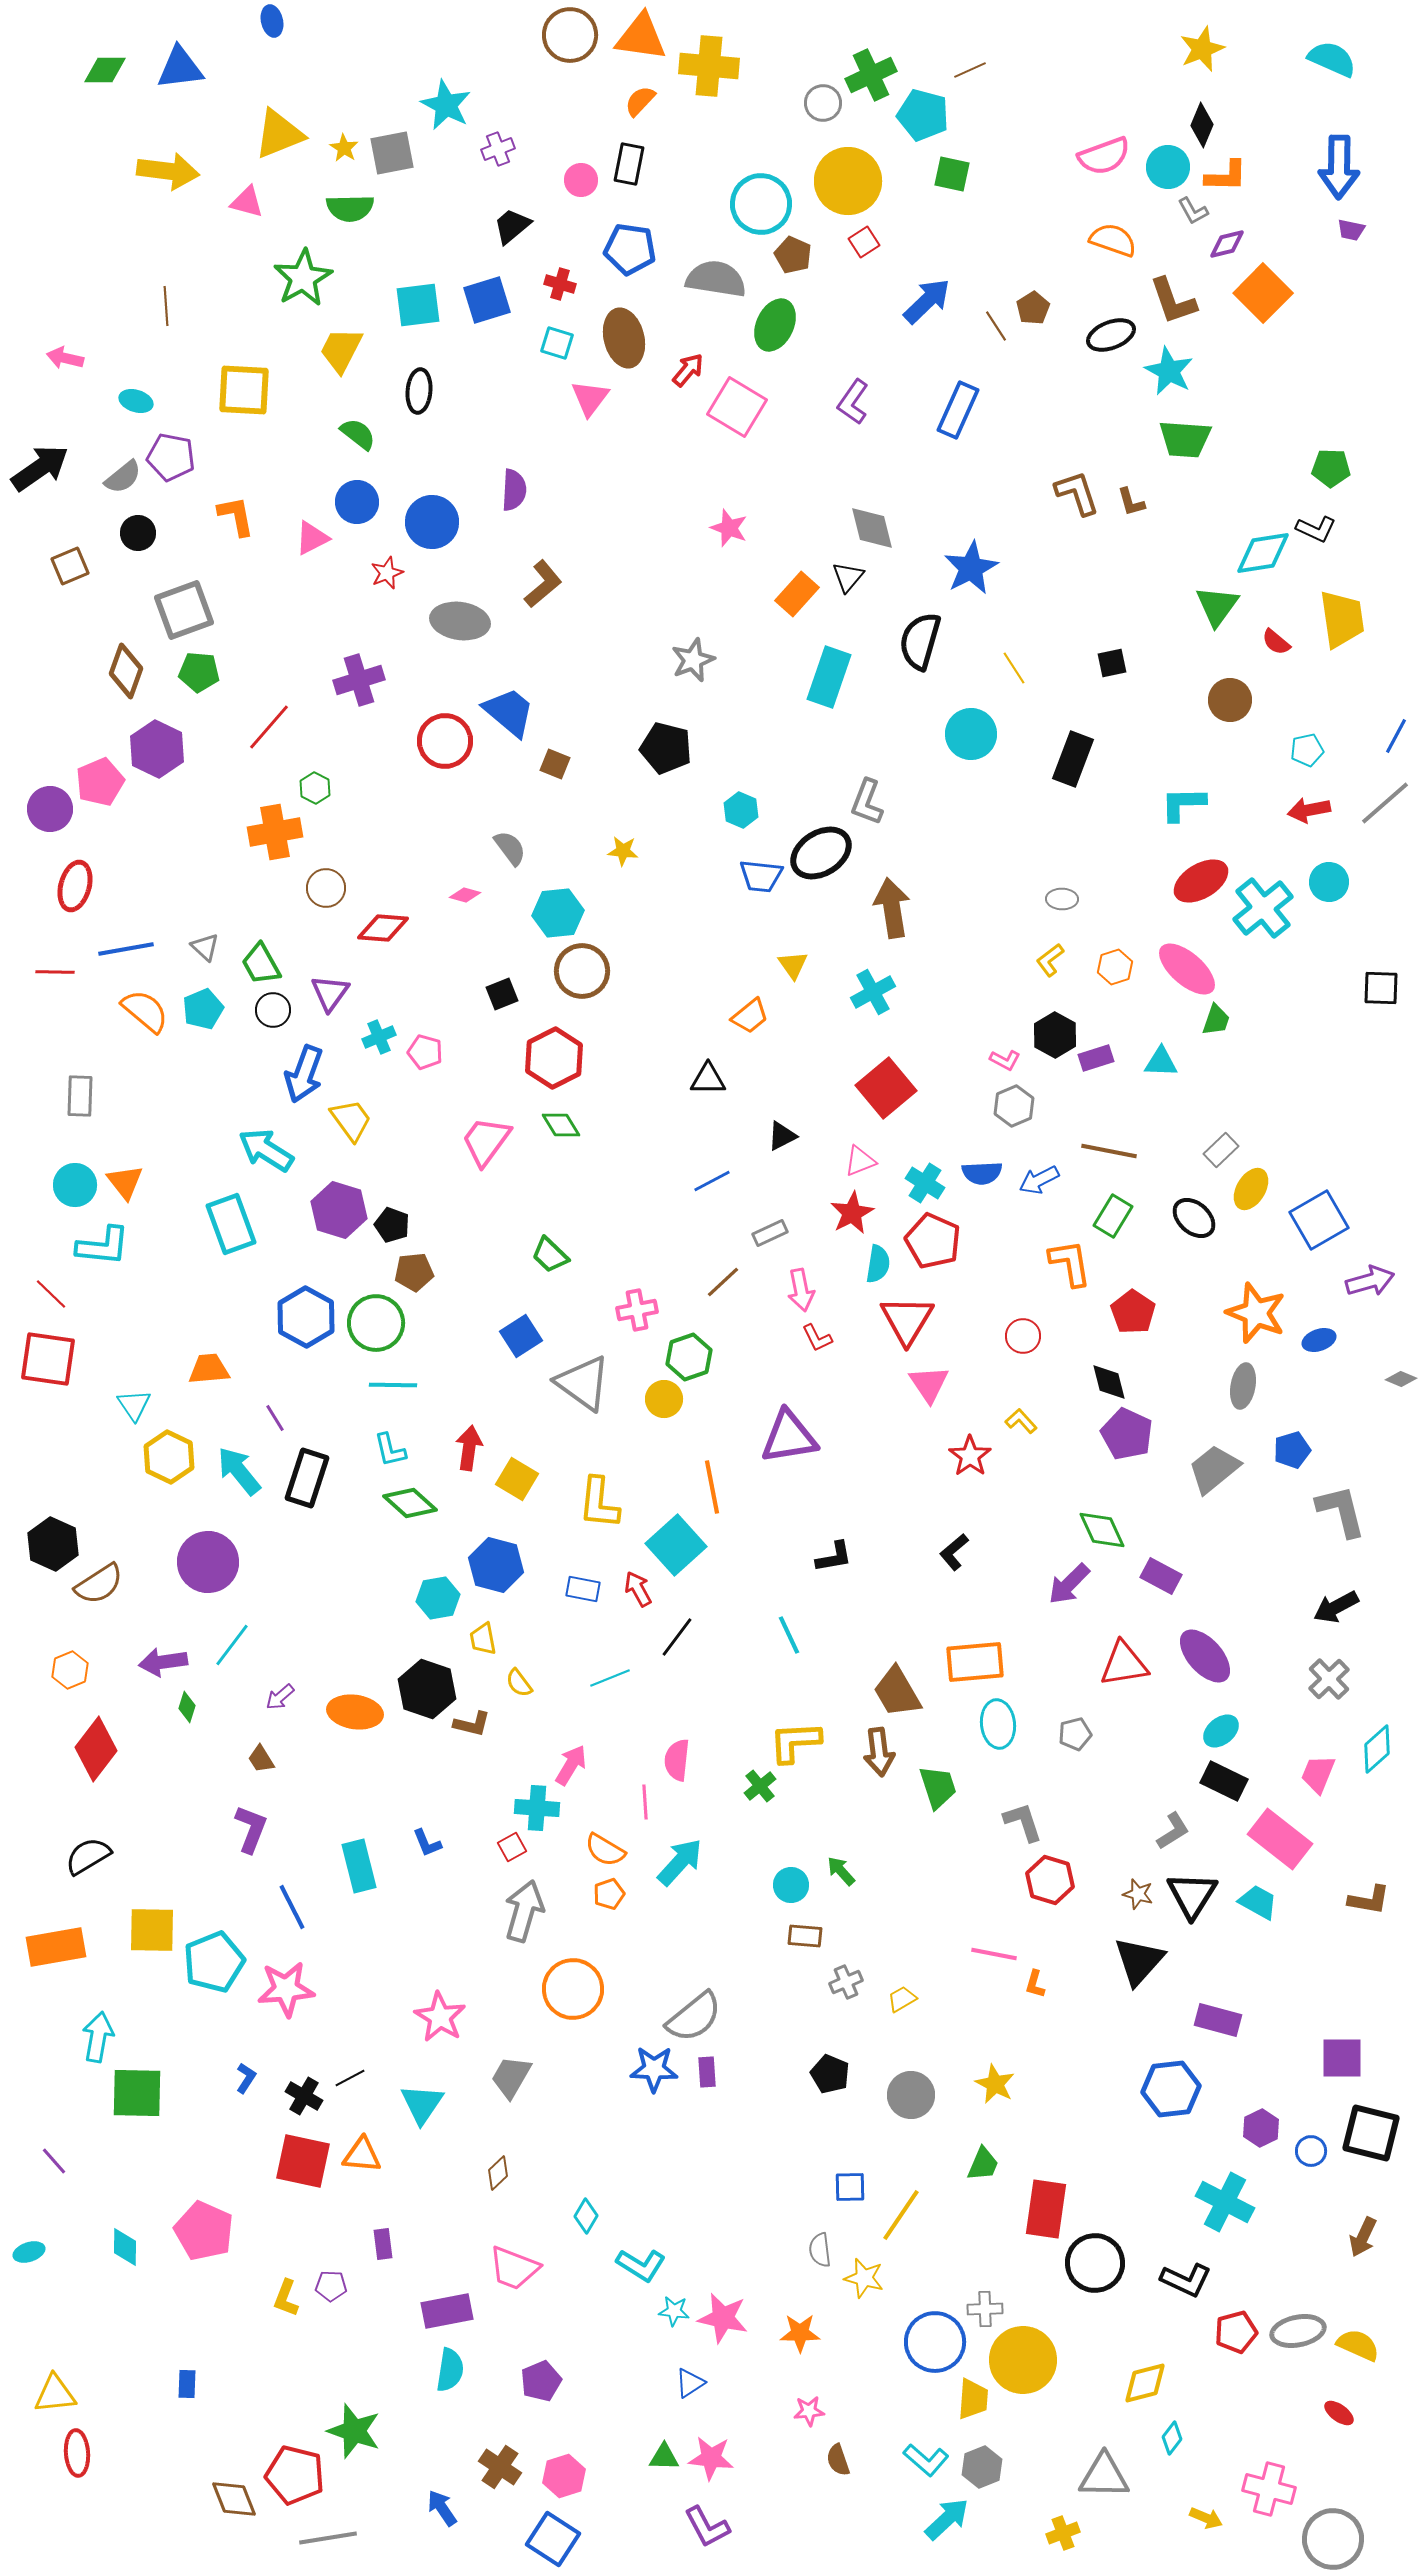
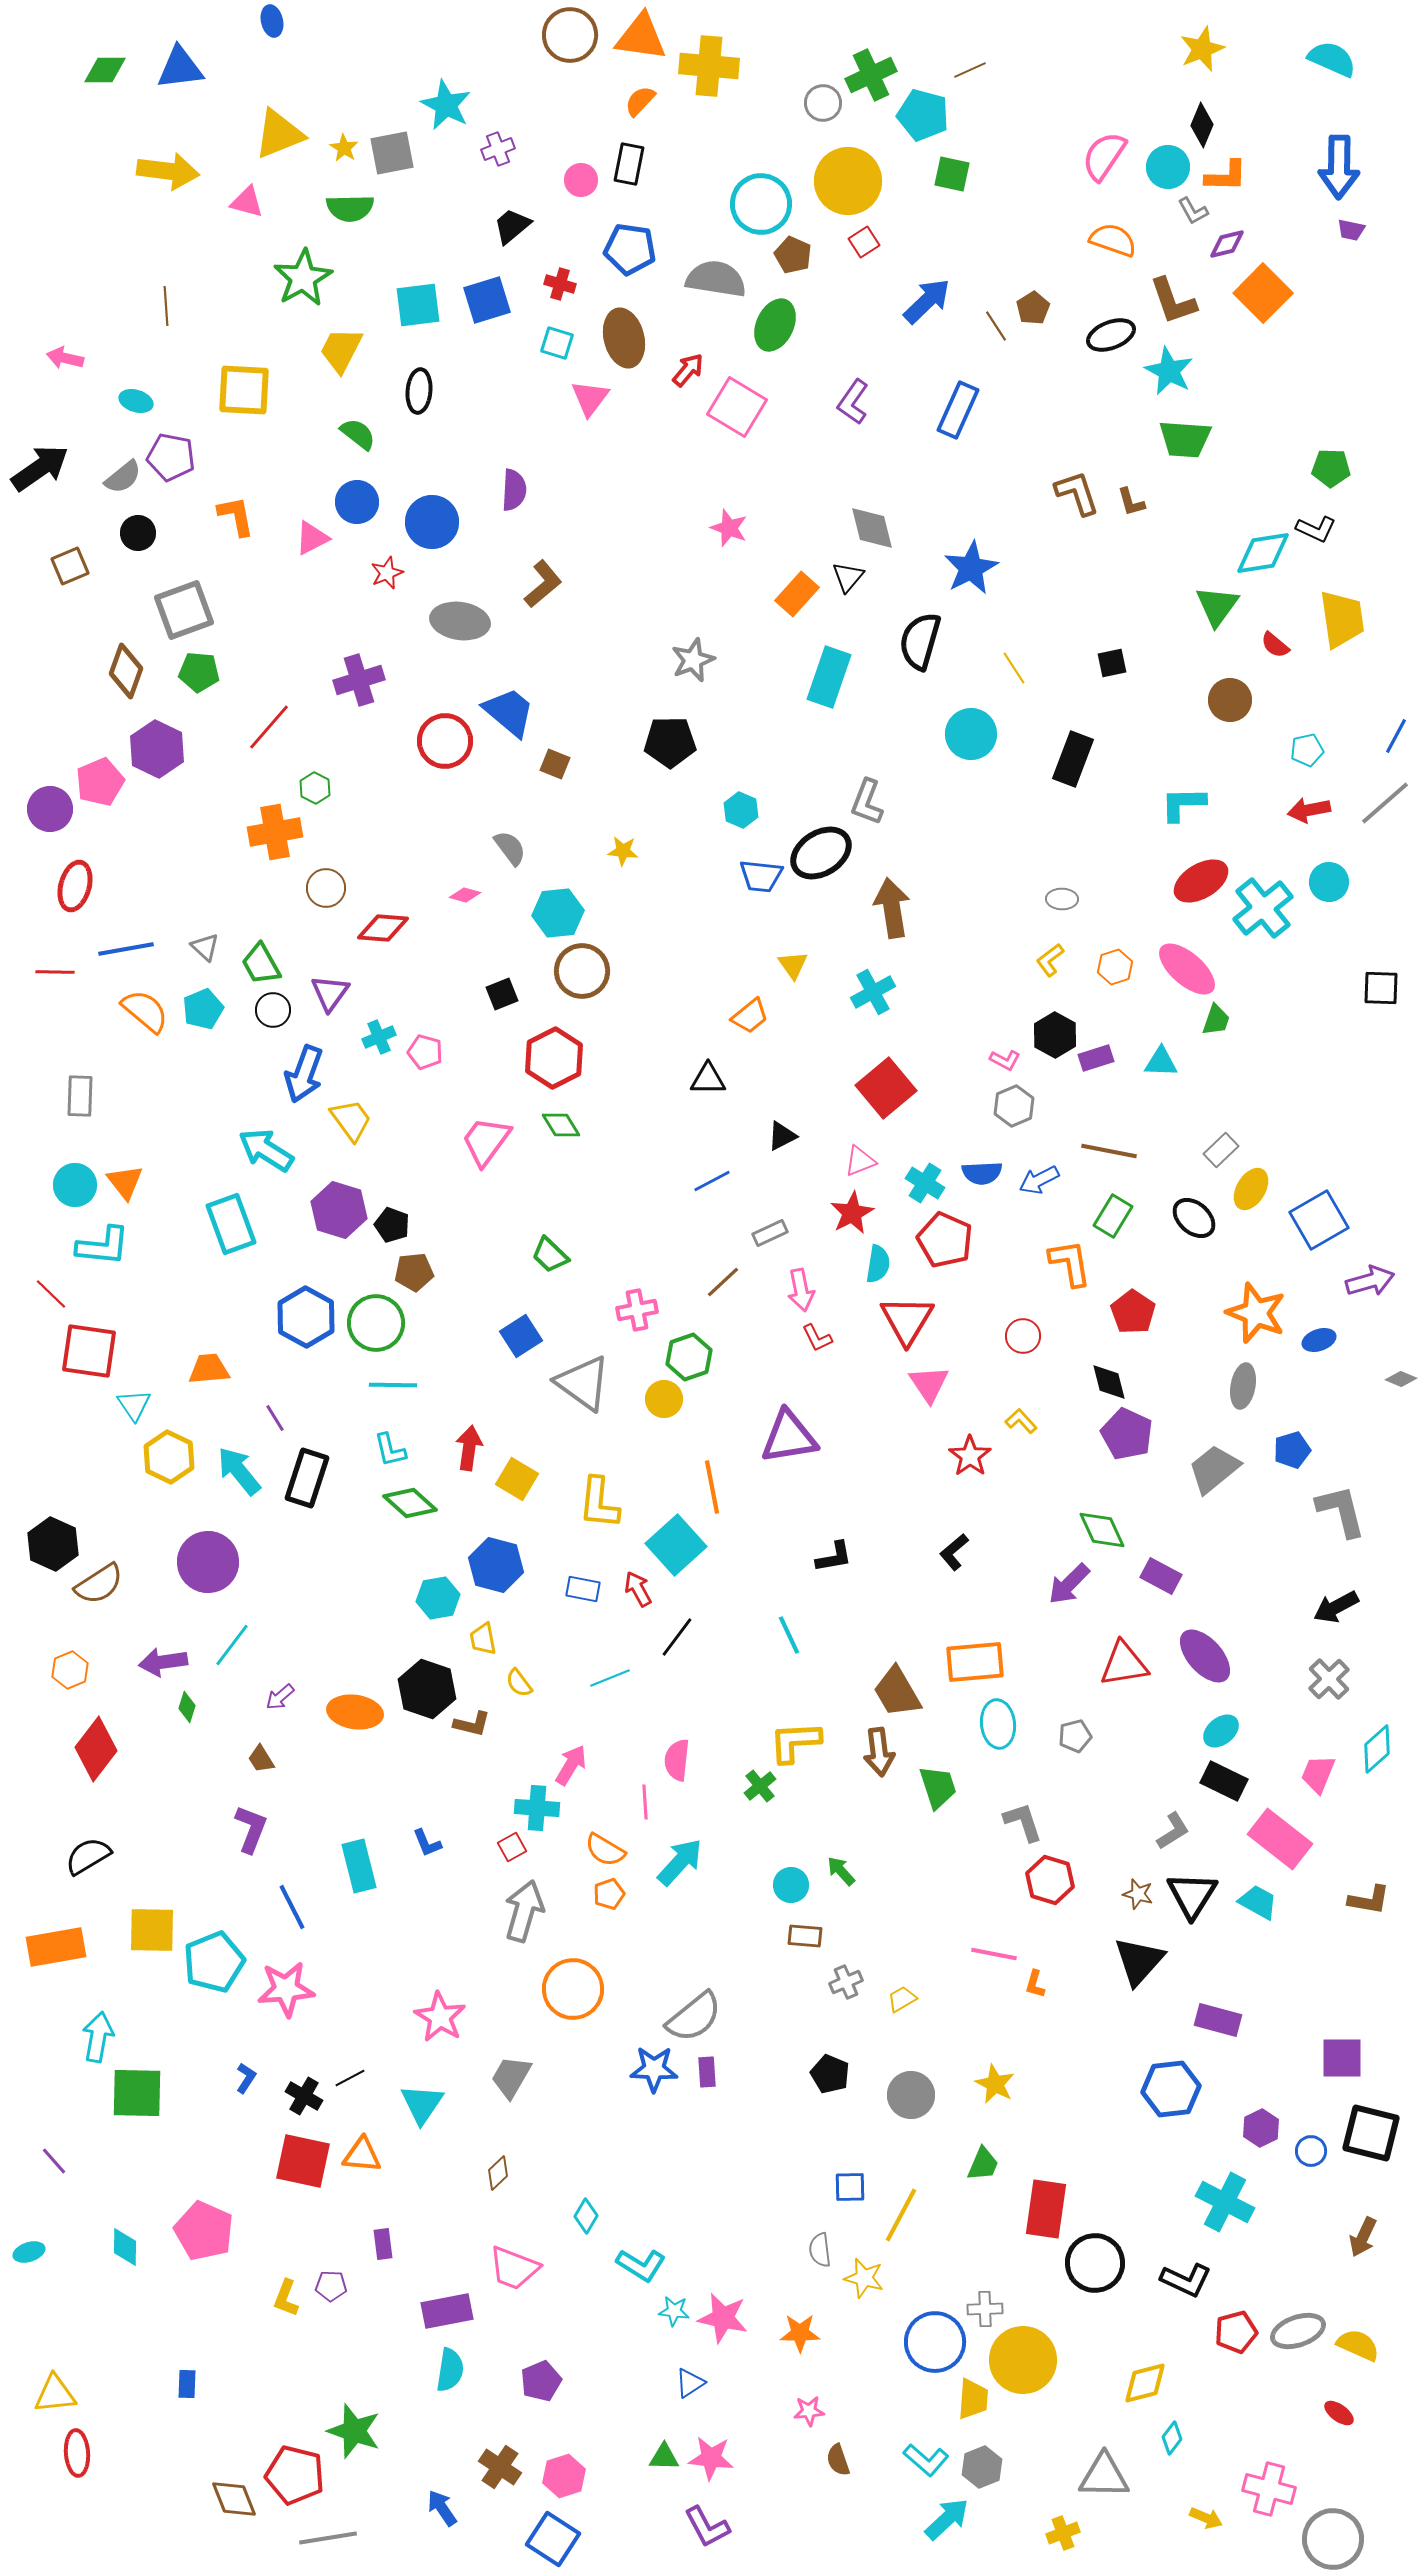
pink semicircle at (1104, 156): rotated 144 degrees clockwise
red semicircle at (1276, 642): moved 1 px left, 3 px down
black pentagon at (666, 748): moved 4 px right, 6 px up; rotated 15 degrees counterclockwise
red pentagon at (933, 1241): moved 12 px right, 1 px up
red square at (48, 1359): moved 41 px right, 8 px up
gray pentagon at (1075, 1734): moved 2 px down
yellow line at (901, 2215): rotated 6 degrees counterclockwise
gray ellipse at (1298, 2331): rotated 8 degrees counterclockwise
